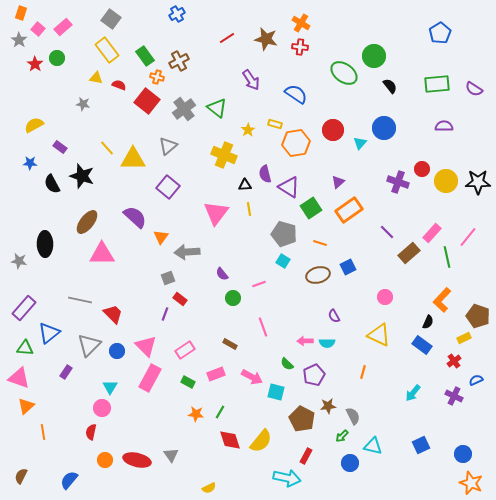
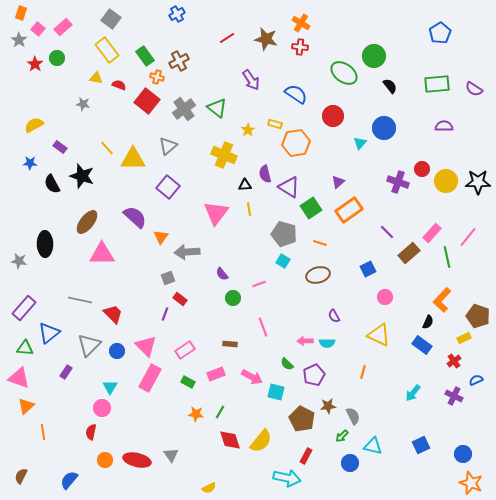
red circle at (333, 130): moved 14 px up
blue square at (348, 267): moved 20 px right, 2 px down
brown rectangle at (230, 344): rotated 24 degrees counterclockwise
